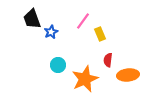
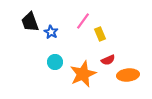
black trapezoid: moved 2 px left, 3 px down
blue star: rotated 16 degrees counterclockwise
red semicircle: rotated 120 degrees counterclockwise
cyan circle: moved 3 px left, 3 px up
orange star: moved 2 px left, 5 px up
